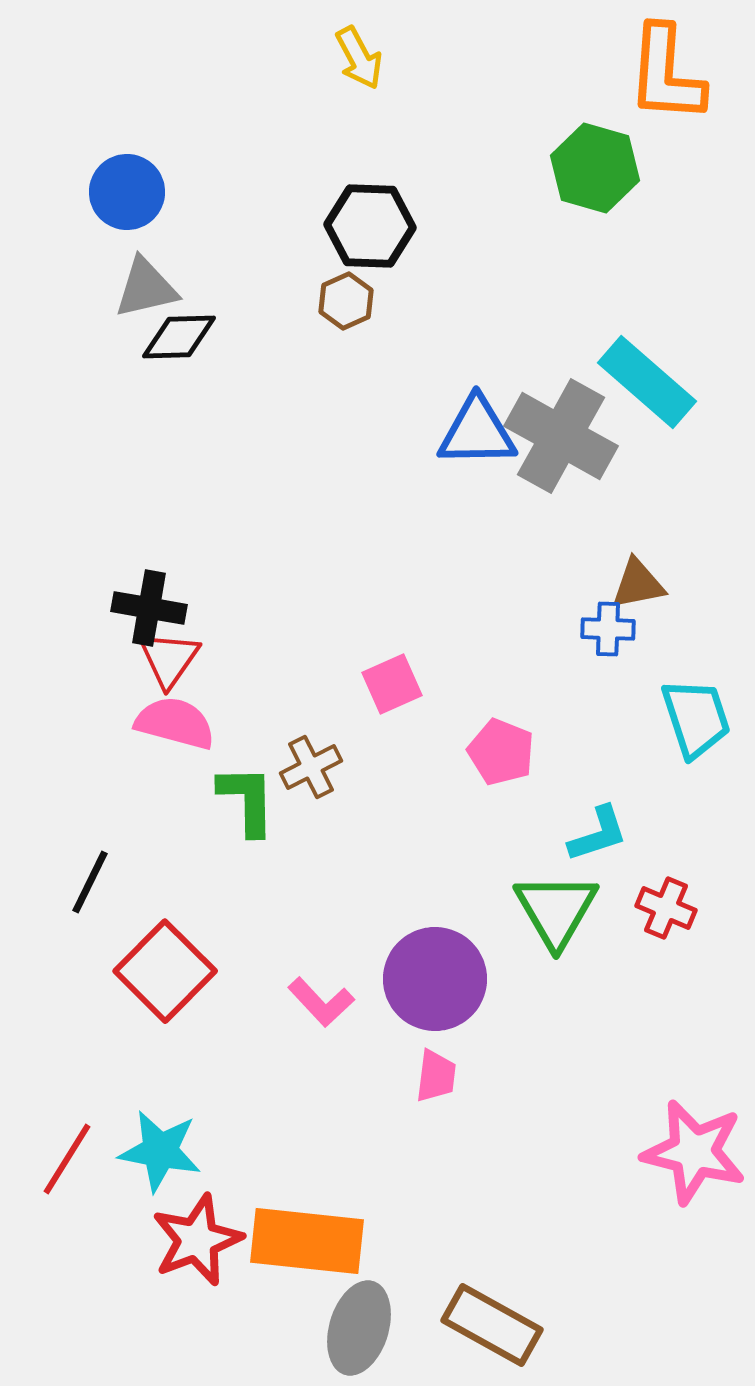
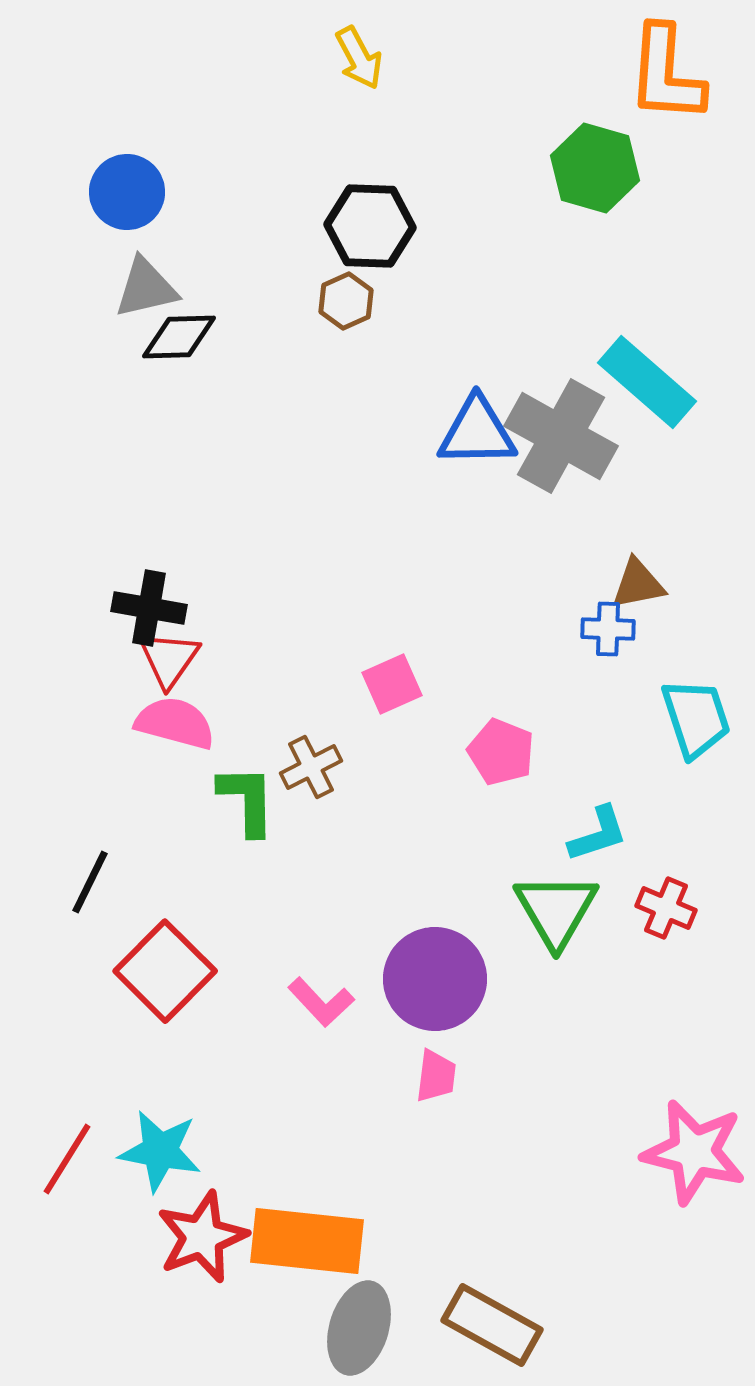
red star: moved 5 px right, 3 px up
